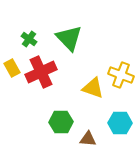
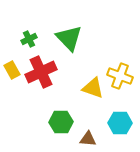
green cross: rotated 28 degrees clockwise
yellow rectangle: moved 2 px down
yellow cross: moved 1 px left, 1 px down
